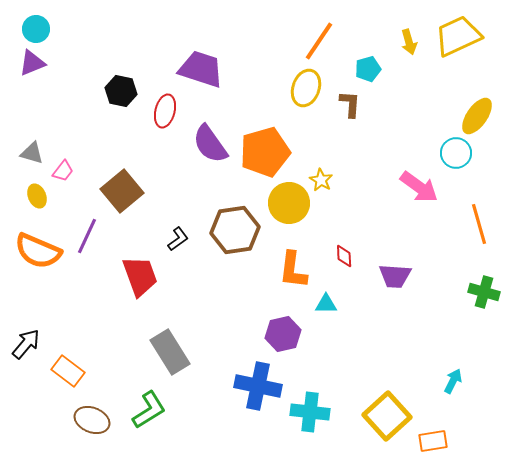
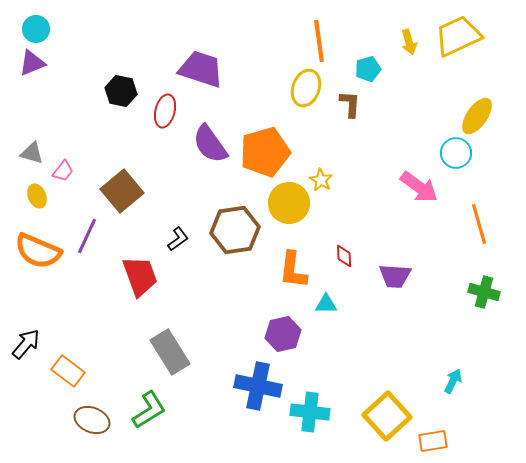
orange line at (319, 41): rotated 42 degrees counterclockwise
